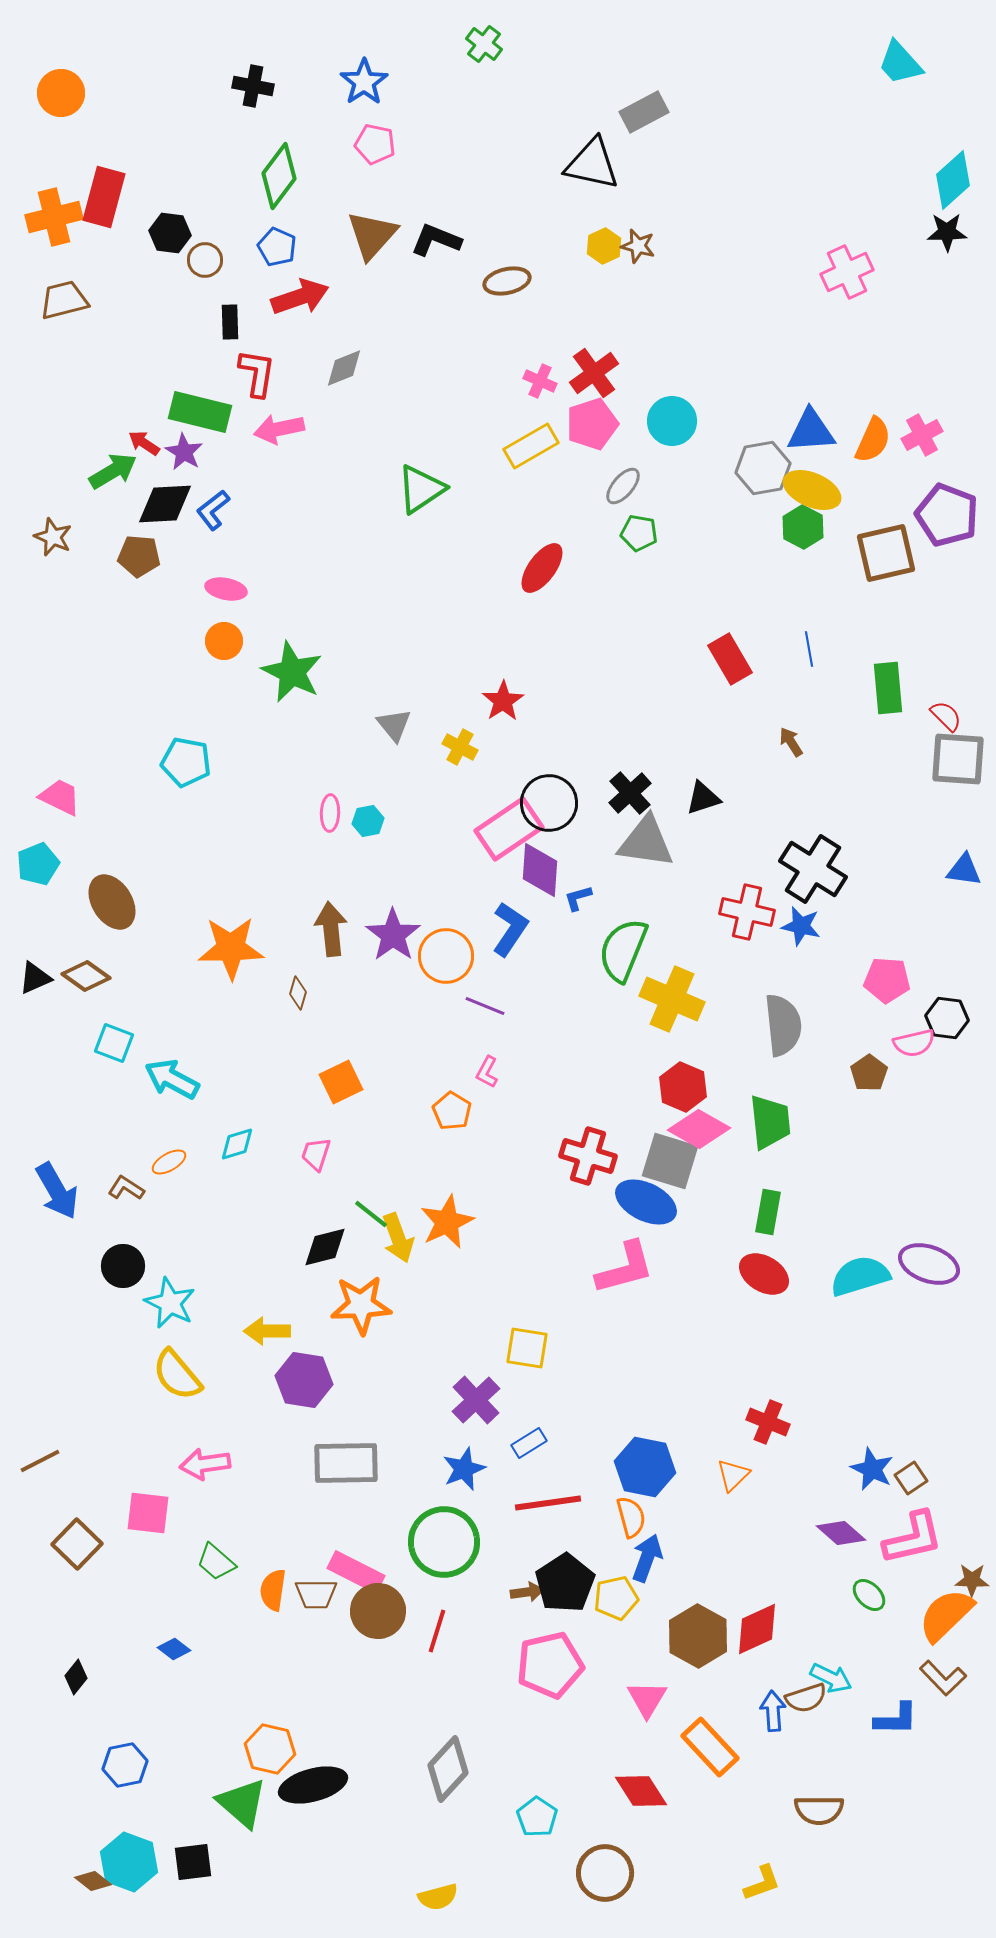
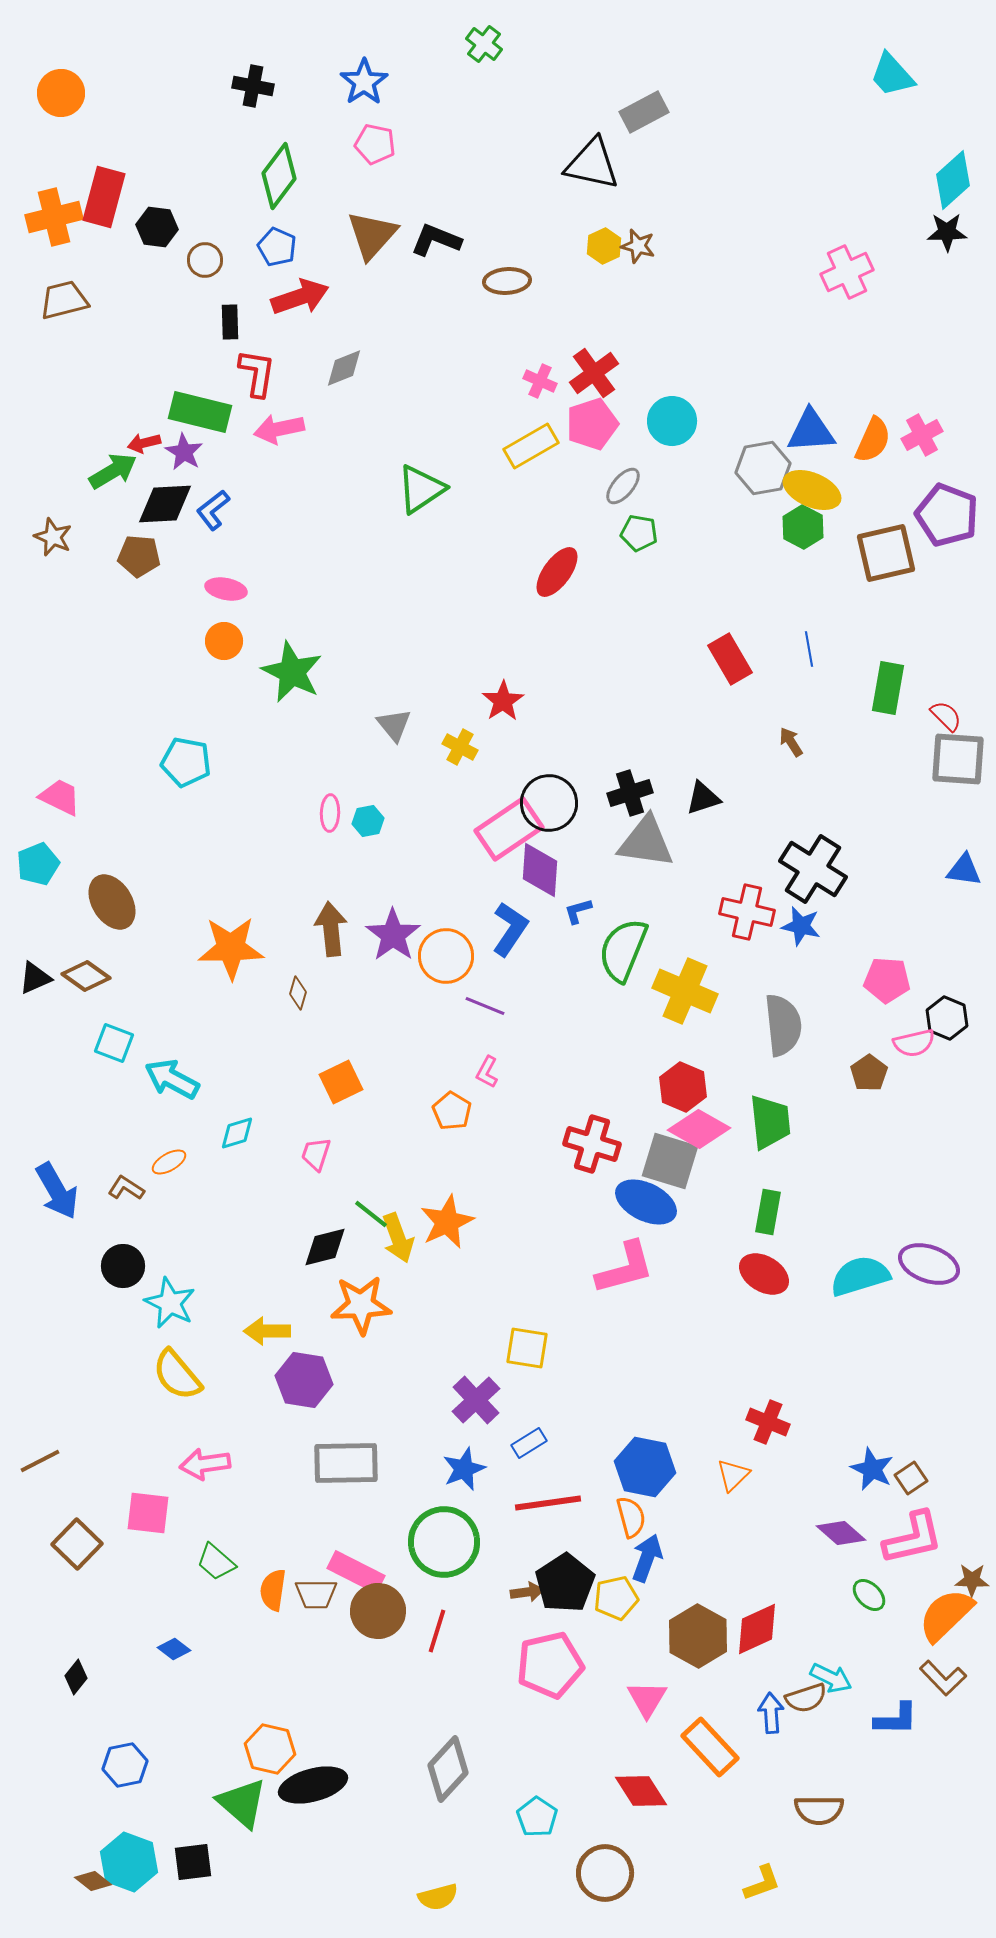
cyan trapezoid at (900, 63): moved 8 px left, 12 px down
black hexagon at (170, 233): moved 13 px left, 6 px up
brown ellipse at (507, 281): rotated 9 degrees clockwise
red arrow at (144, 443): rotated 48 degrees counterclockwise
red ellipse at (542, 568): moved 15 px right, 4 px down
green rectangle at (888, 688): rotated 15 degrees clockwise
black cross at (630, 793): rotated 24 degrees clockwise
blue L-shape at (578, 898): moved 13 px down
yellow cross at (672, 999): moved 13 px right, 8 px up
black hexagon at (947, 1018): rotated 15 degrees clockwise
cyan diamond at (237, 1144): moved 11 px up
red cross at (588, 1156): moved 4 px right, 12 px up
blue arrow at (773, 1711): moved 2 px left, 2 px down
